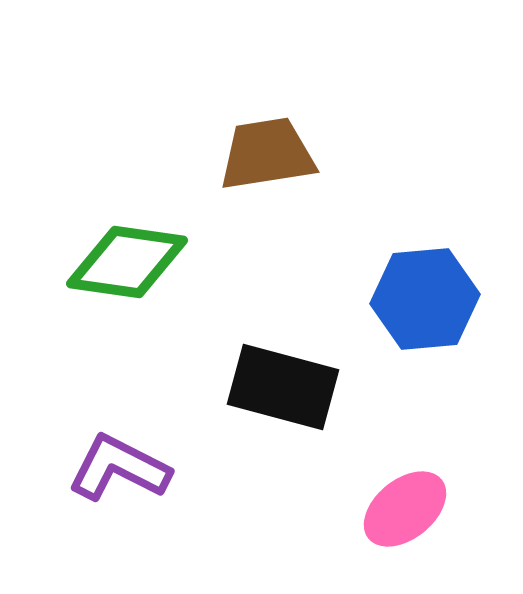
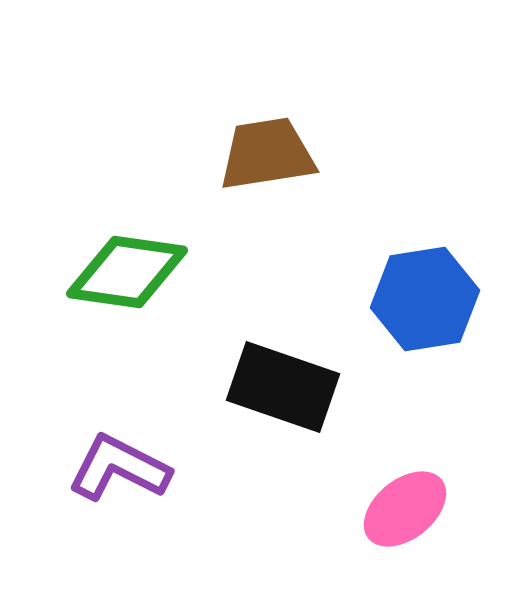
green diamond: moved 10 px down
blue hexagon: rotated 4 degrees counterclockwise
black rectangle: rotated 4 degrees clockwise
